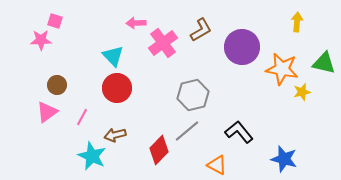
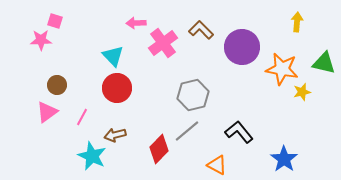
brown L-shape: rotated 105 degrees counterclockwise
red diamond: moved 1 px up
blue star: rotated 20 degrees clockwise
